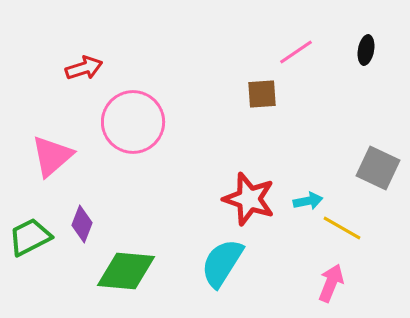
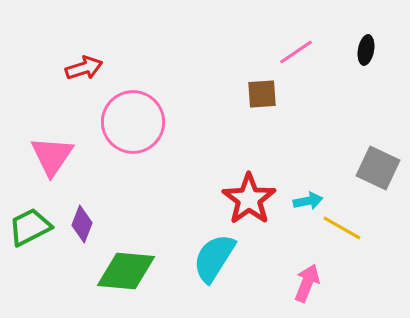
pink triangle: rotated 15 degrees counterclockwise
red star: rotated 18 degrees clockwise
green trapezoid: moved 10 px up
cyan semicircle: moved 8 px left, 5 px up
pink arrow: moved 24 px left
